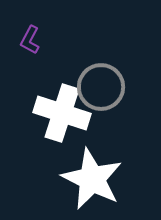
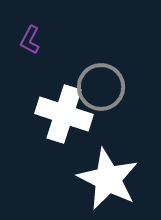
white cross: moved 2 px right, 1 px down
white star: moved 16 px right
